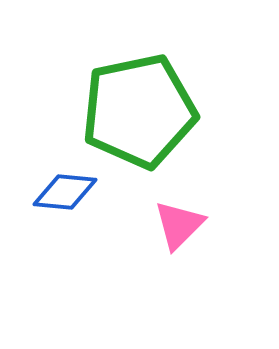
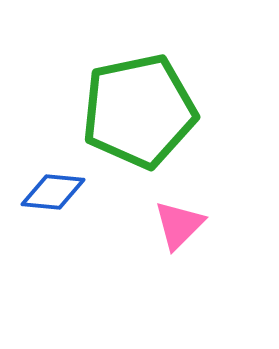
blue diamond: moved 12 px left
